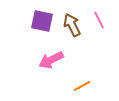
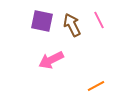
orange line: moved 14 px right
